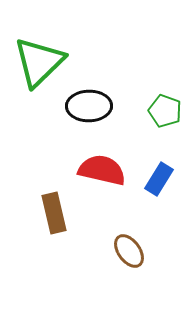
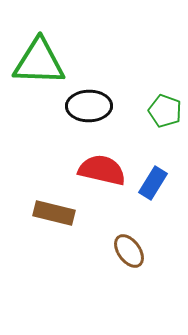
green triangle: rotated 46 degrees clockwise
blue rectangle: moved 6 px left, 4 px down
brown rectangle: rotated 63 degrees counterclockwise
